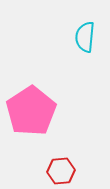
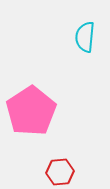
red hexagon: moved 1 px left, 1 px down
